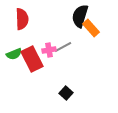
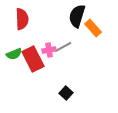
black semicircle: moved 3 px left
orange rectangle: moved 2 px right
red rectangle: moved 1 px right
